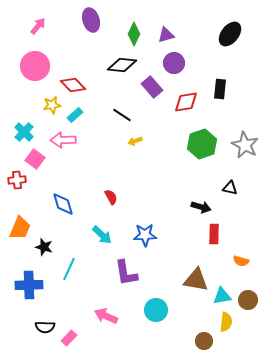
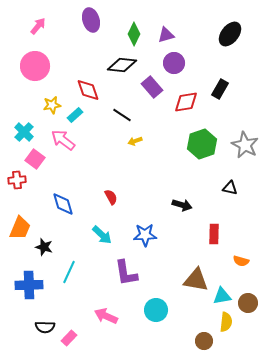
red diamond at (73, 85): moved 15 px right, 5 px down; rotated 25 degrees clockwise
black rectangle at (220, 89): rotated 24 degrees clockwise
pink arrow at (63, 140): rotated 40 degrees clockwise
black arrow at (201, 207): moved 19 px left, 2 px up
cyan line at (69, 269): moved 3 px down
brown circle at (248, 300): moved 3 px down
